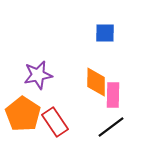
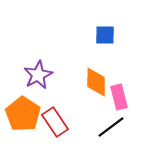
blue square: moved 2 px down
purple star: rotated 16 degrees counterclockwise
pink rectangle: moved 6 px right, 2 px down; rotated 15 degrees counterclockwise
